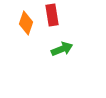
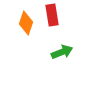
green arrow: moved 3 px down
